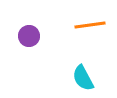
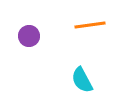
cyan semicircle: moved 1 px left, 2 px down
